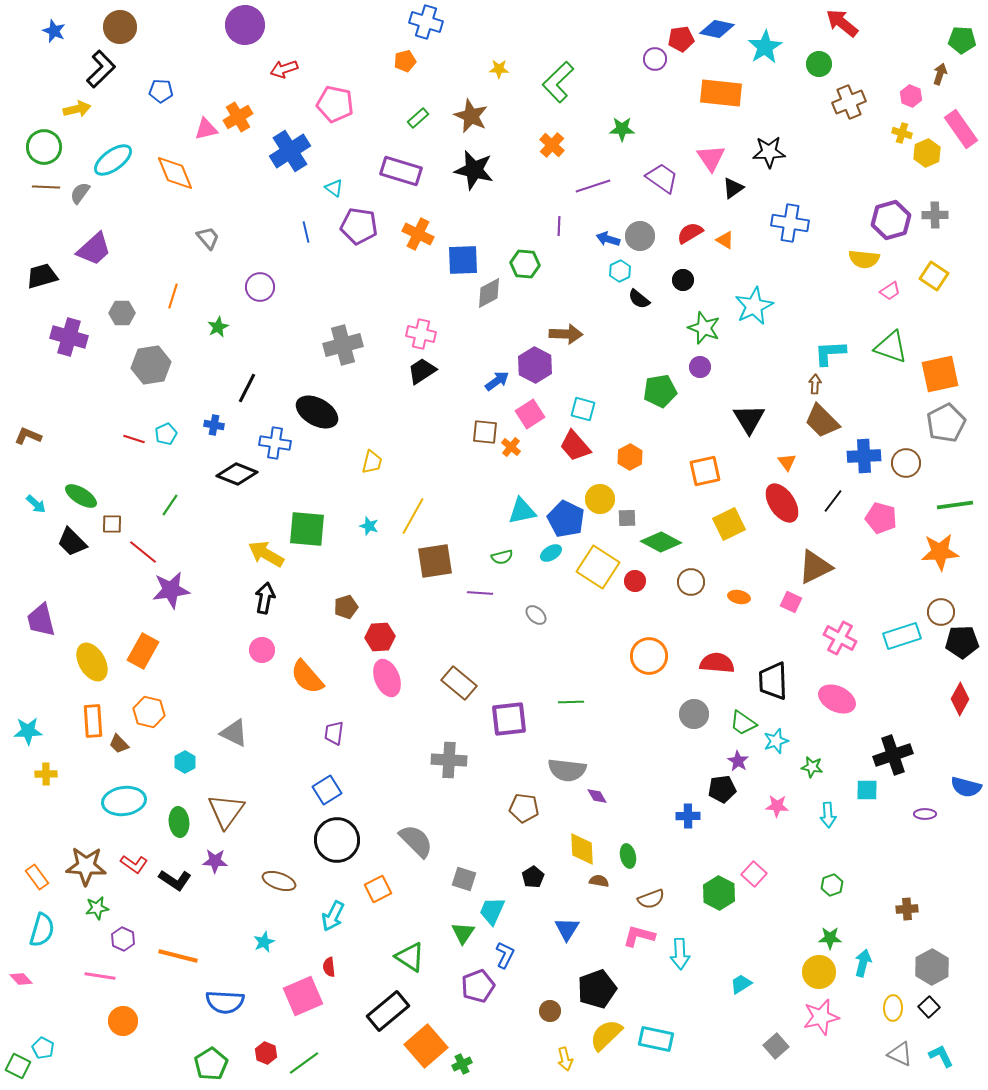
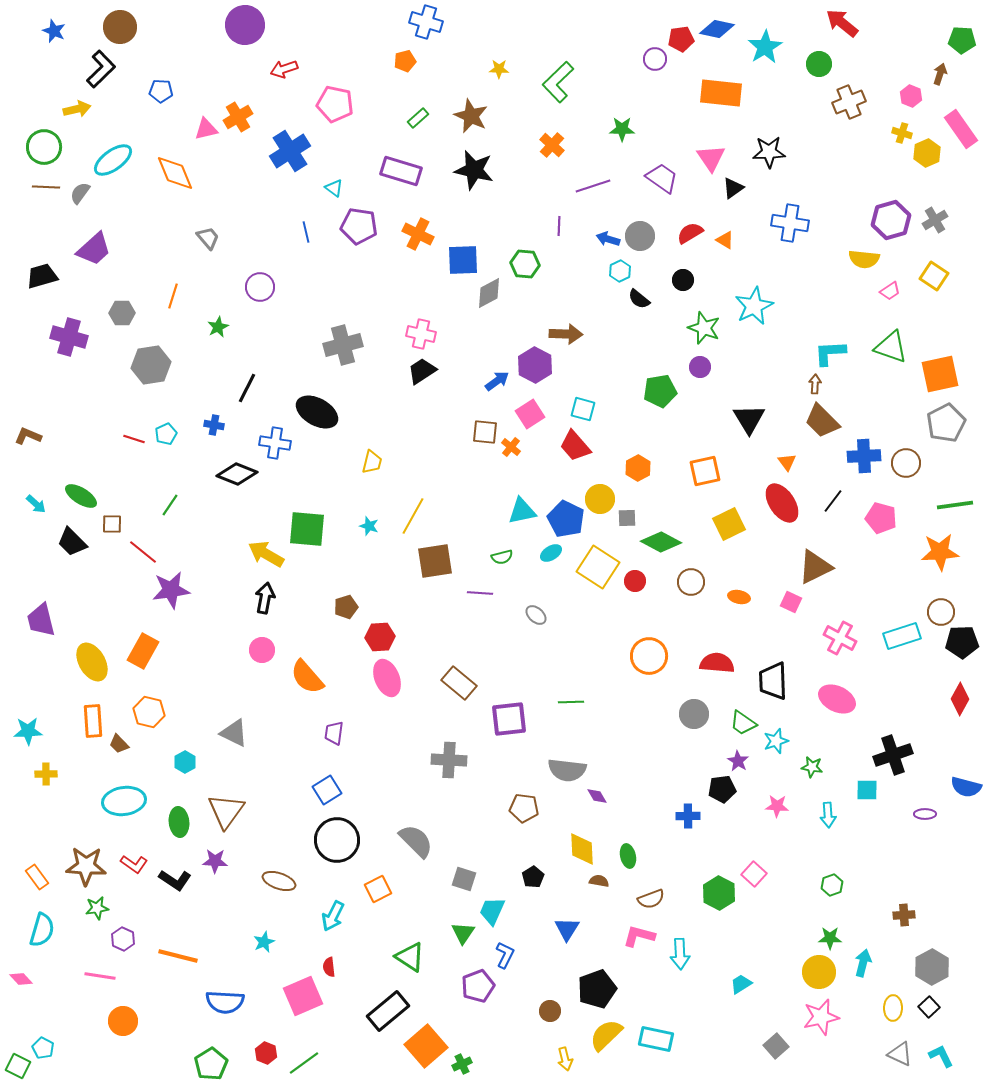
gray cross at (935, 215): moved 5 px down; rotated 30 degrees counterclockwise
orange hexagon at (630, 457): moved 8 px right, 11 px down
brown cross at (907, 909): moved 3 px left, 6 px down
